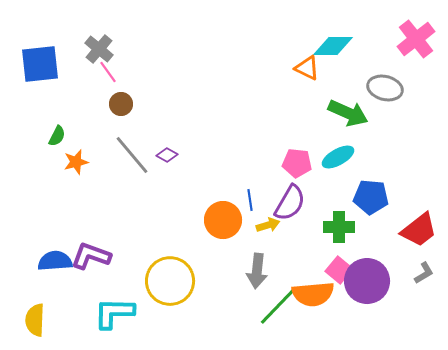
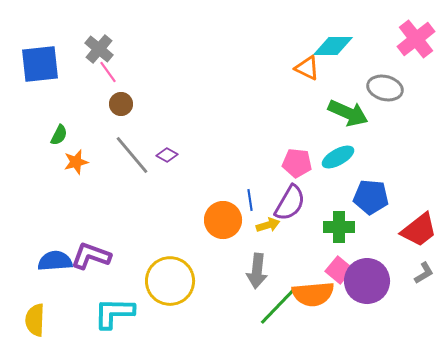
green semicircle: moved 2 px right, 1 px up
